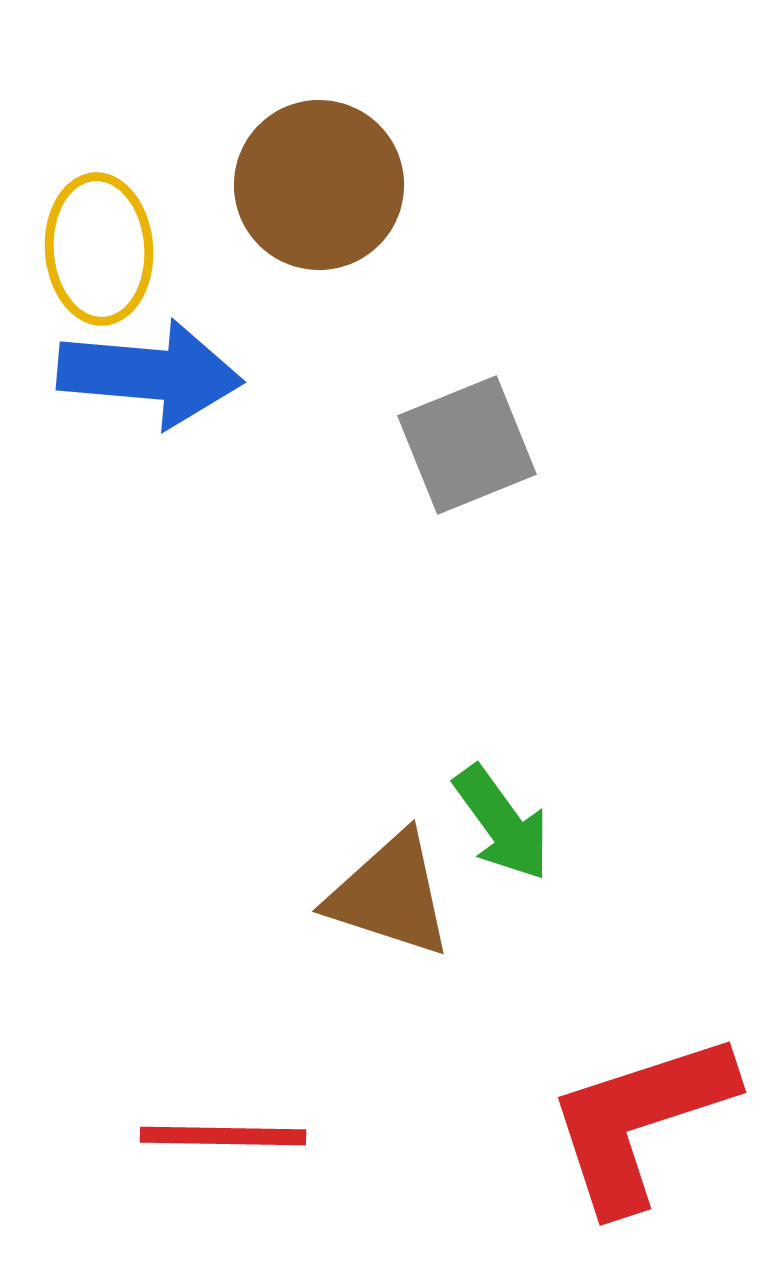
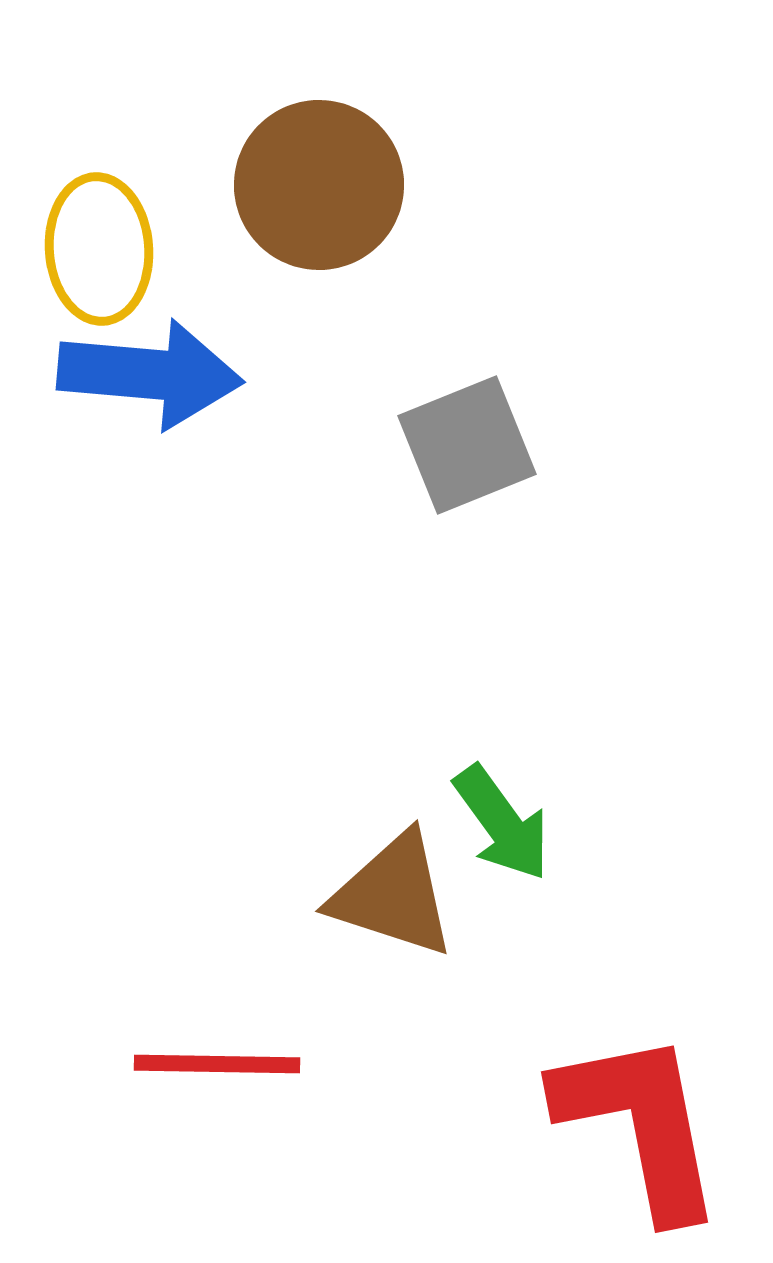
brown triangle: moved 3 px right
red L-shape: moved 3 px down; rotated 97 degrees clockwise
red line: moved 6 px left, 72 px up
